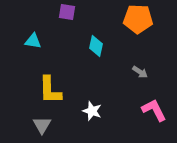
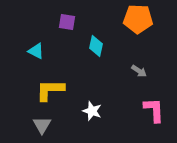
purple square: moved 10 px down
cyan triangle: moved 3 px right, 10 px down; rotated 18 degrees clockwise
gray arrow: moved 1 px left, 1 px up
yellow L-shape: rotated 92 degrees clockwise
pink L-shape: rotated 24 degrees clockwise
